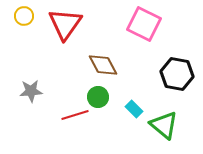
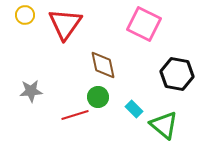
yellow circle: moved 1 px right, 1 px up
brown diamond: rotated 16 degrees clockwise
